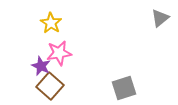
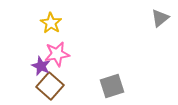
pink star: moved 2 px left, 1 px down
gray square: moved 12 px left, 2 px up
